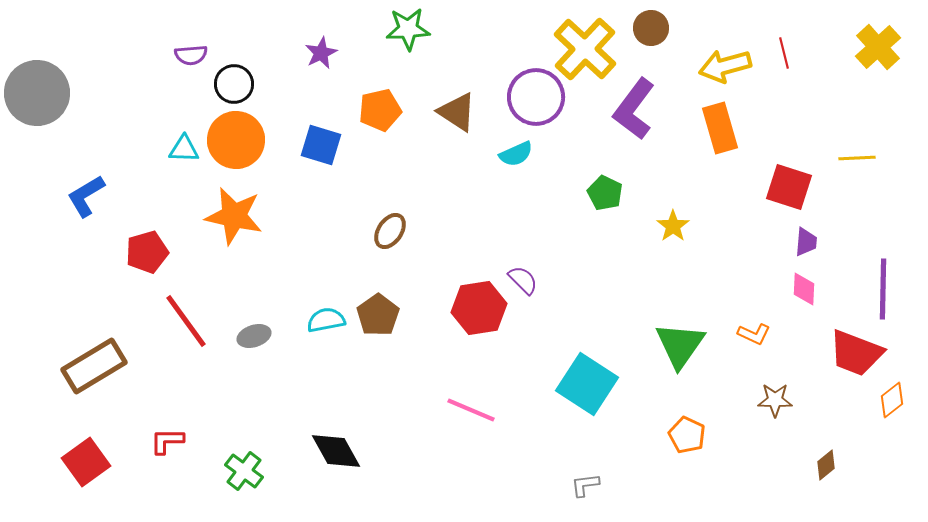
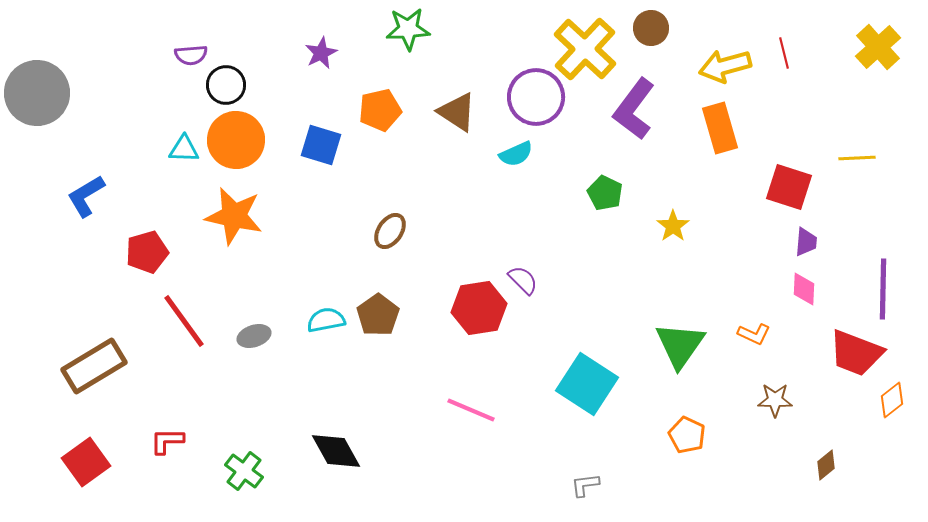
black circle at (234, 84): moved 8 px left, 1 px down
red line at (186, 321): moved 2 px left
